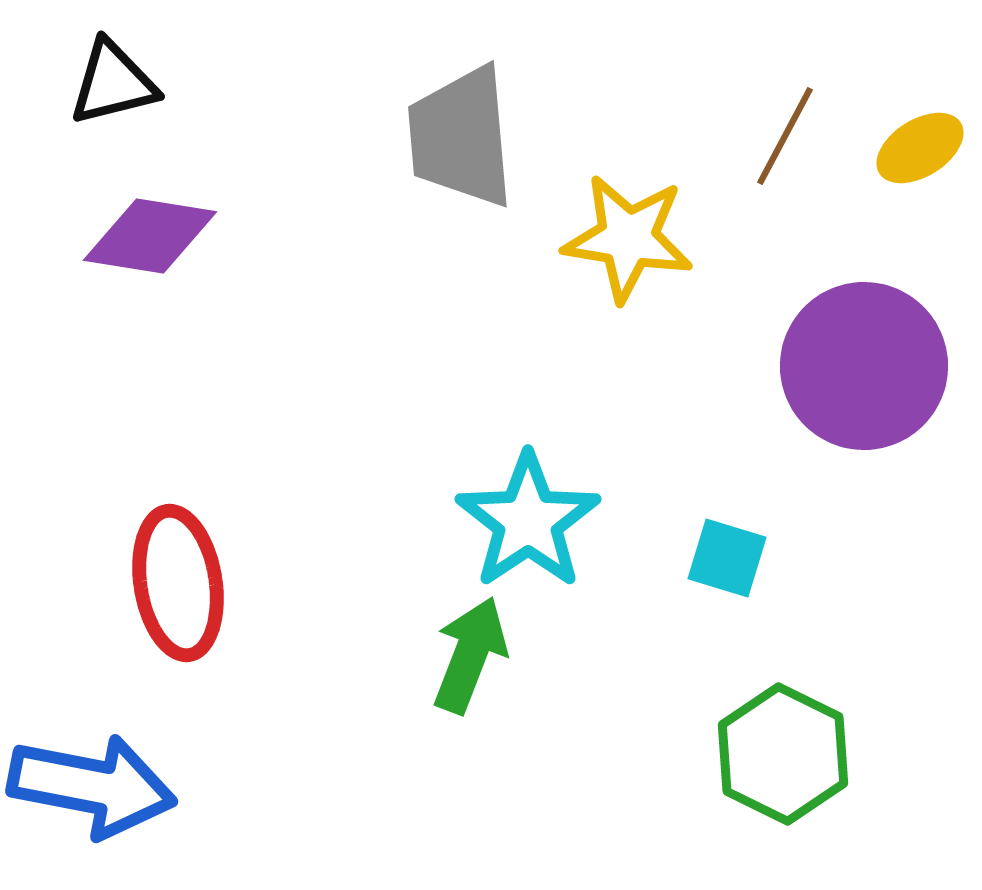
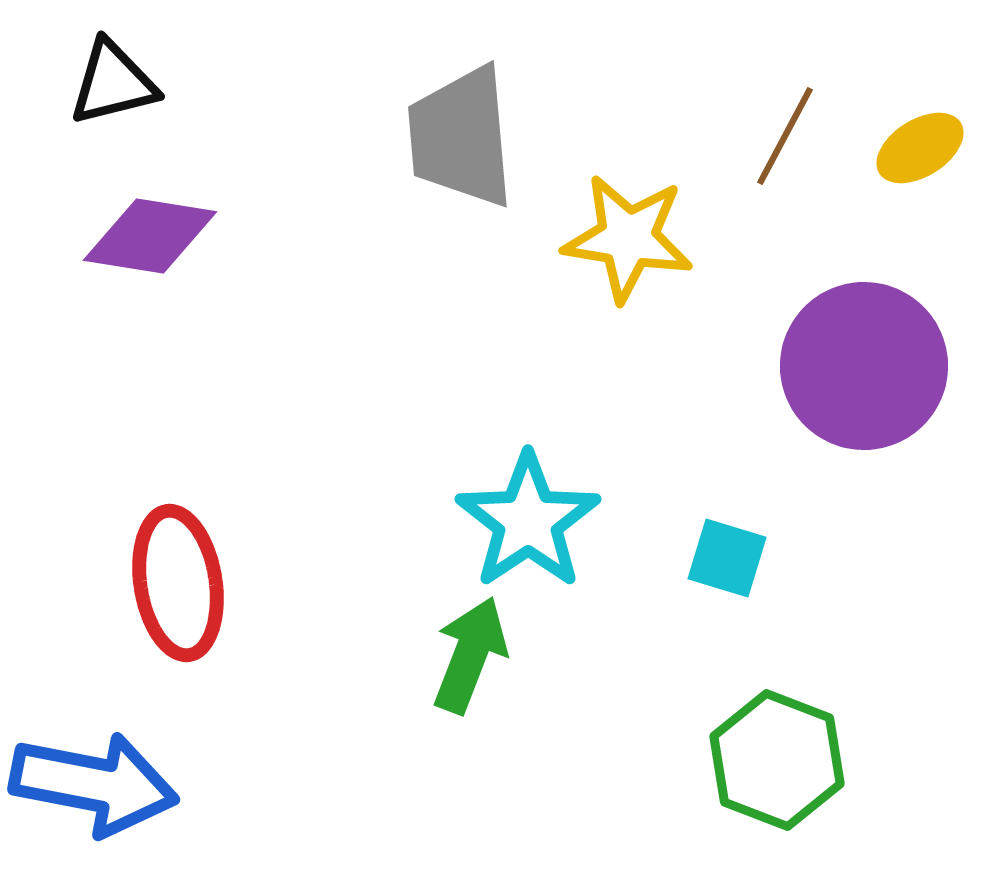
green hexagon: moved 6 px left, 6 px down; rotated 5 degrees counterclockwise
blue arrow: moved 2 px right, 2 px up
